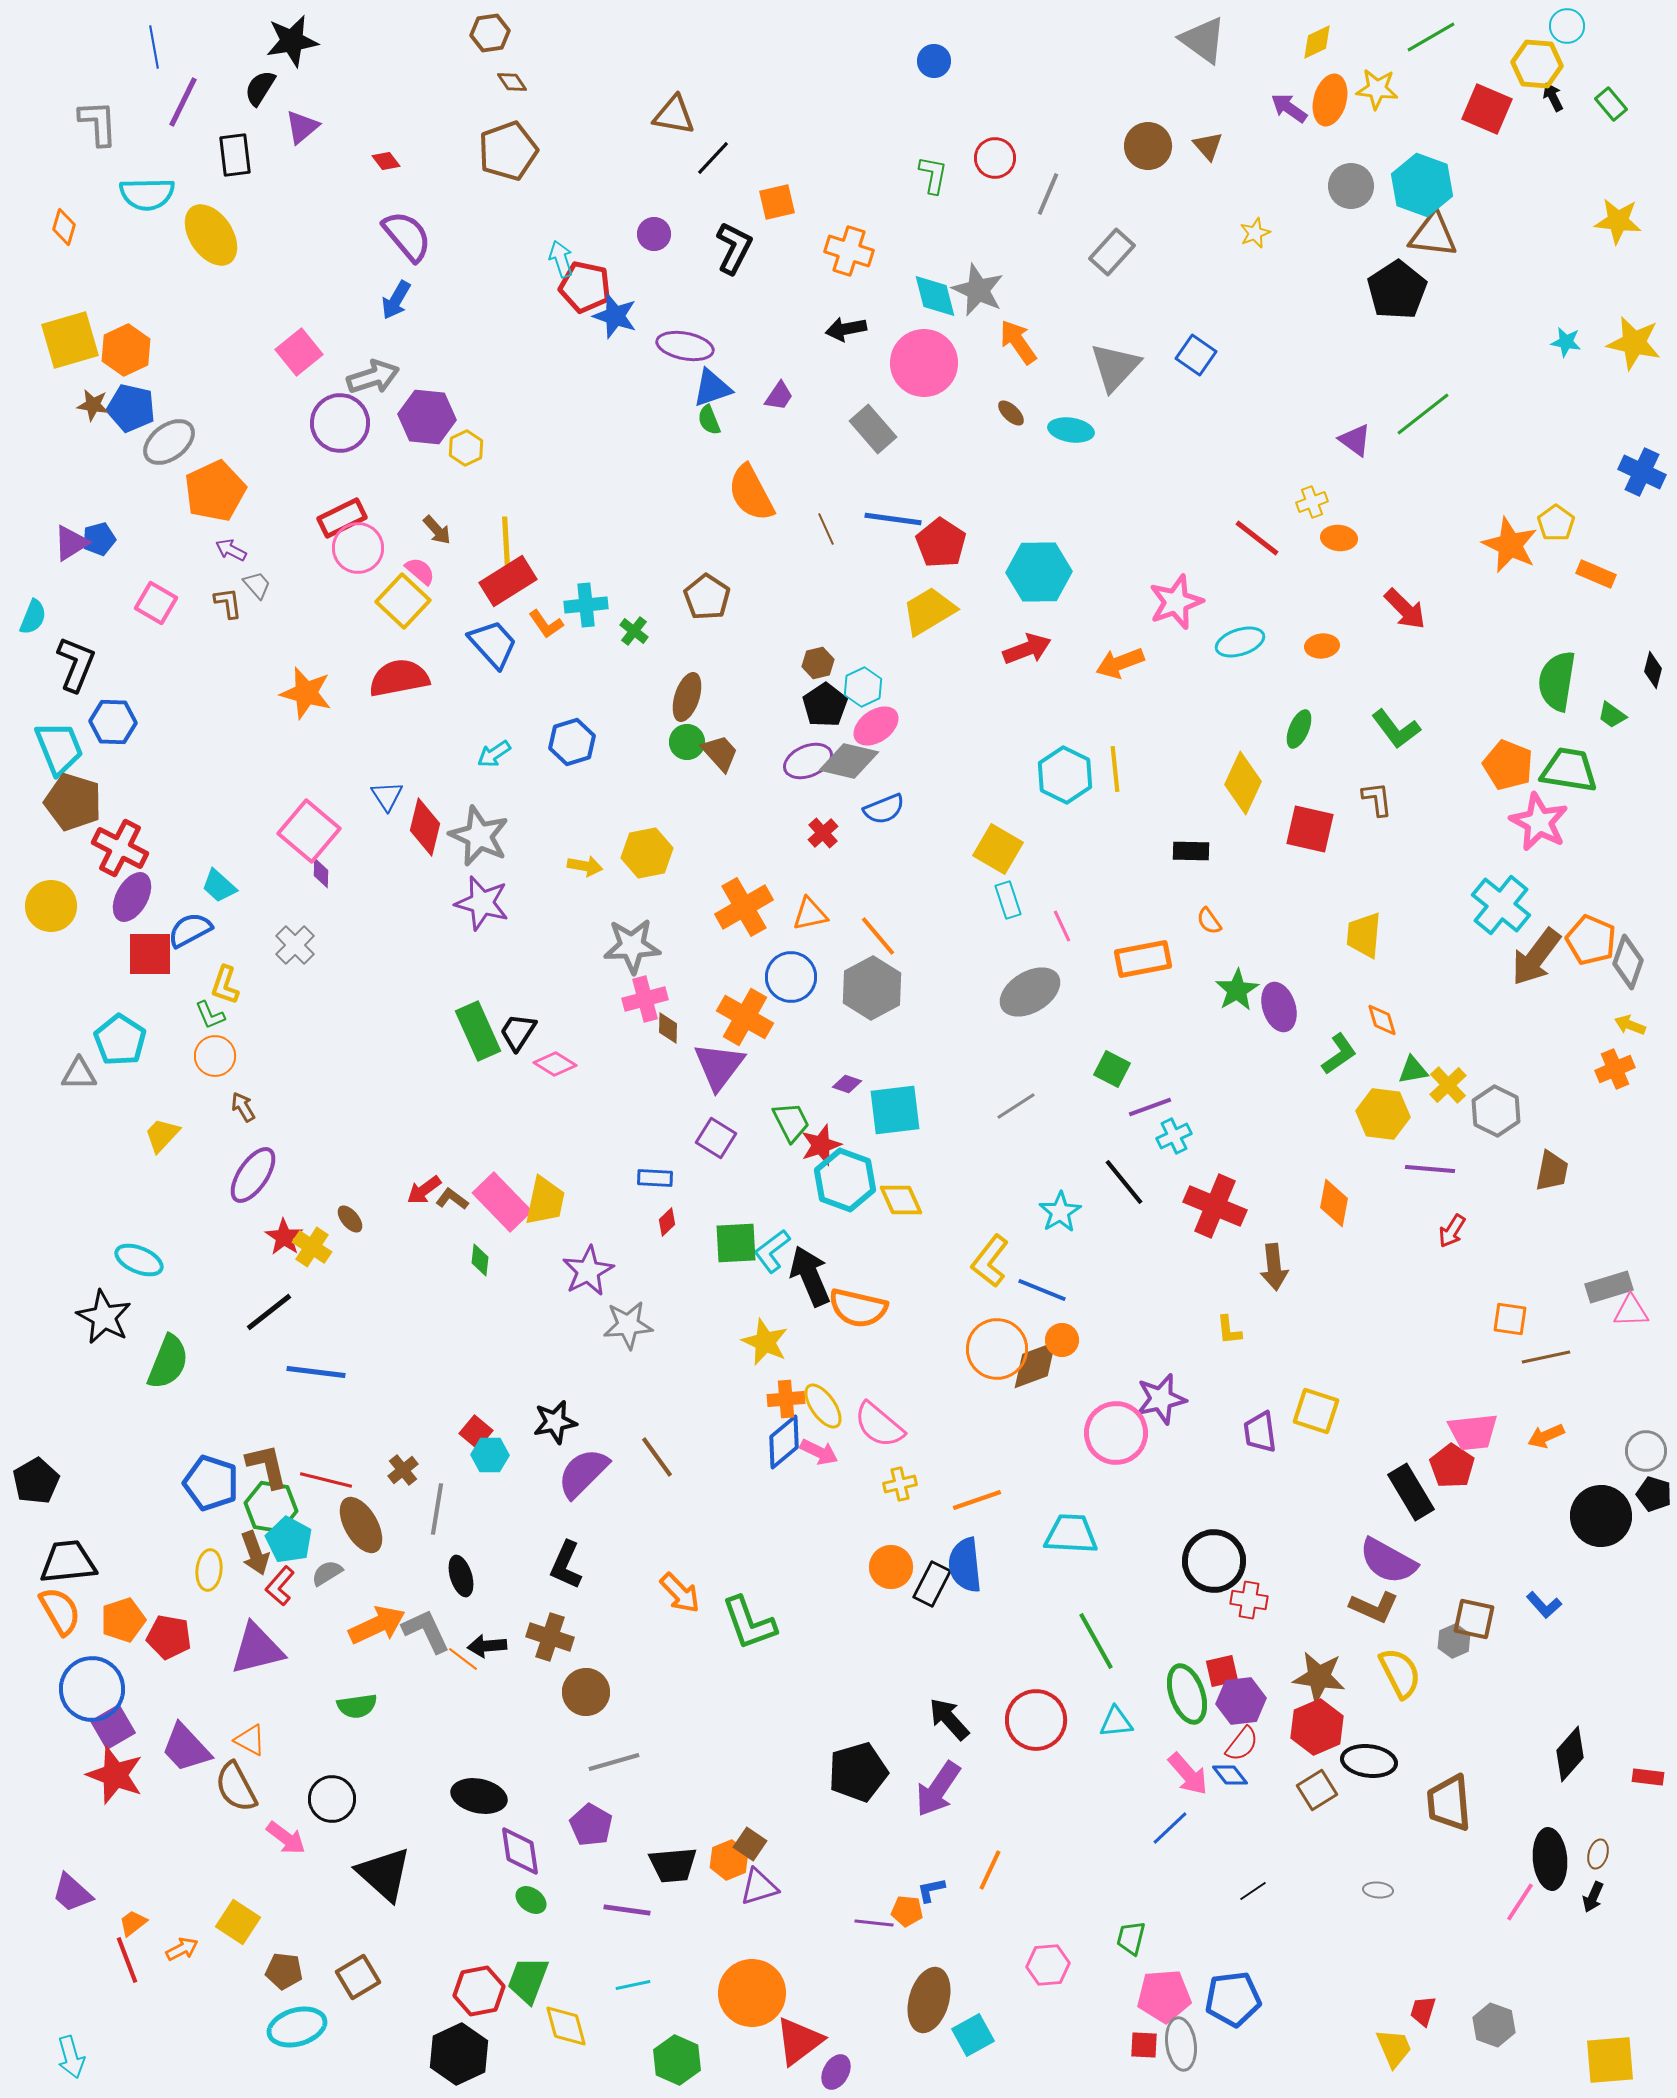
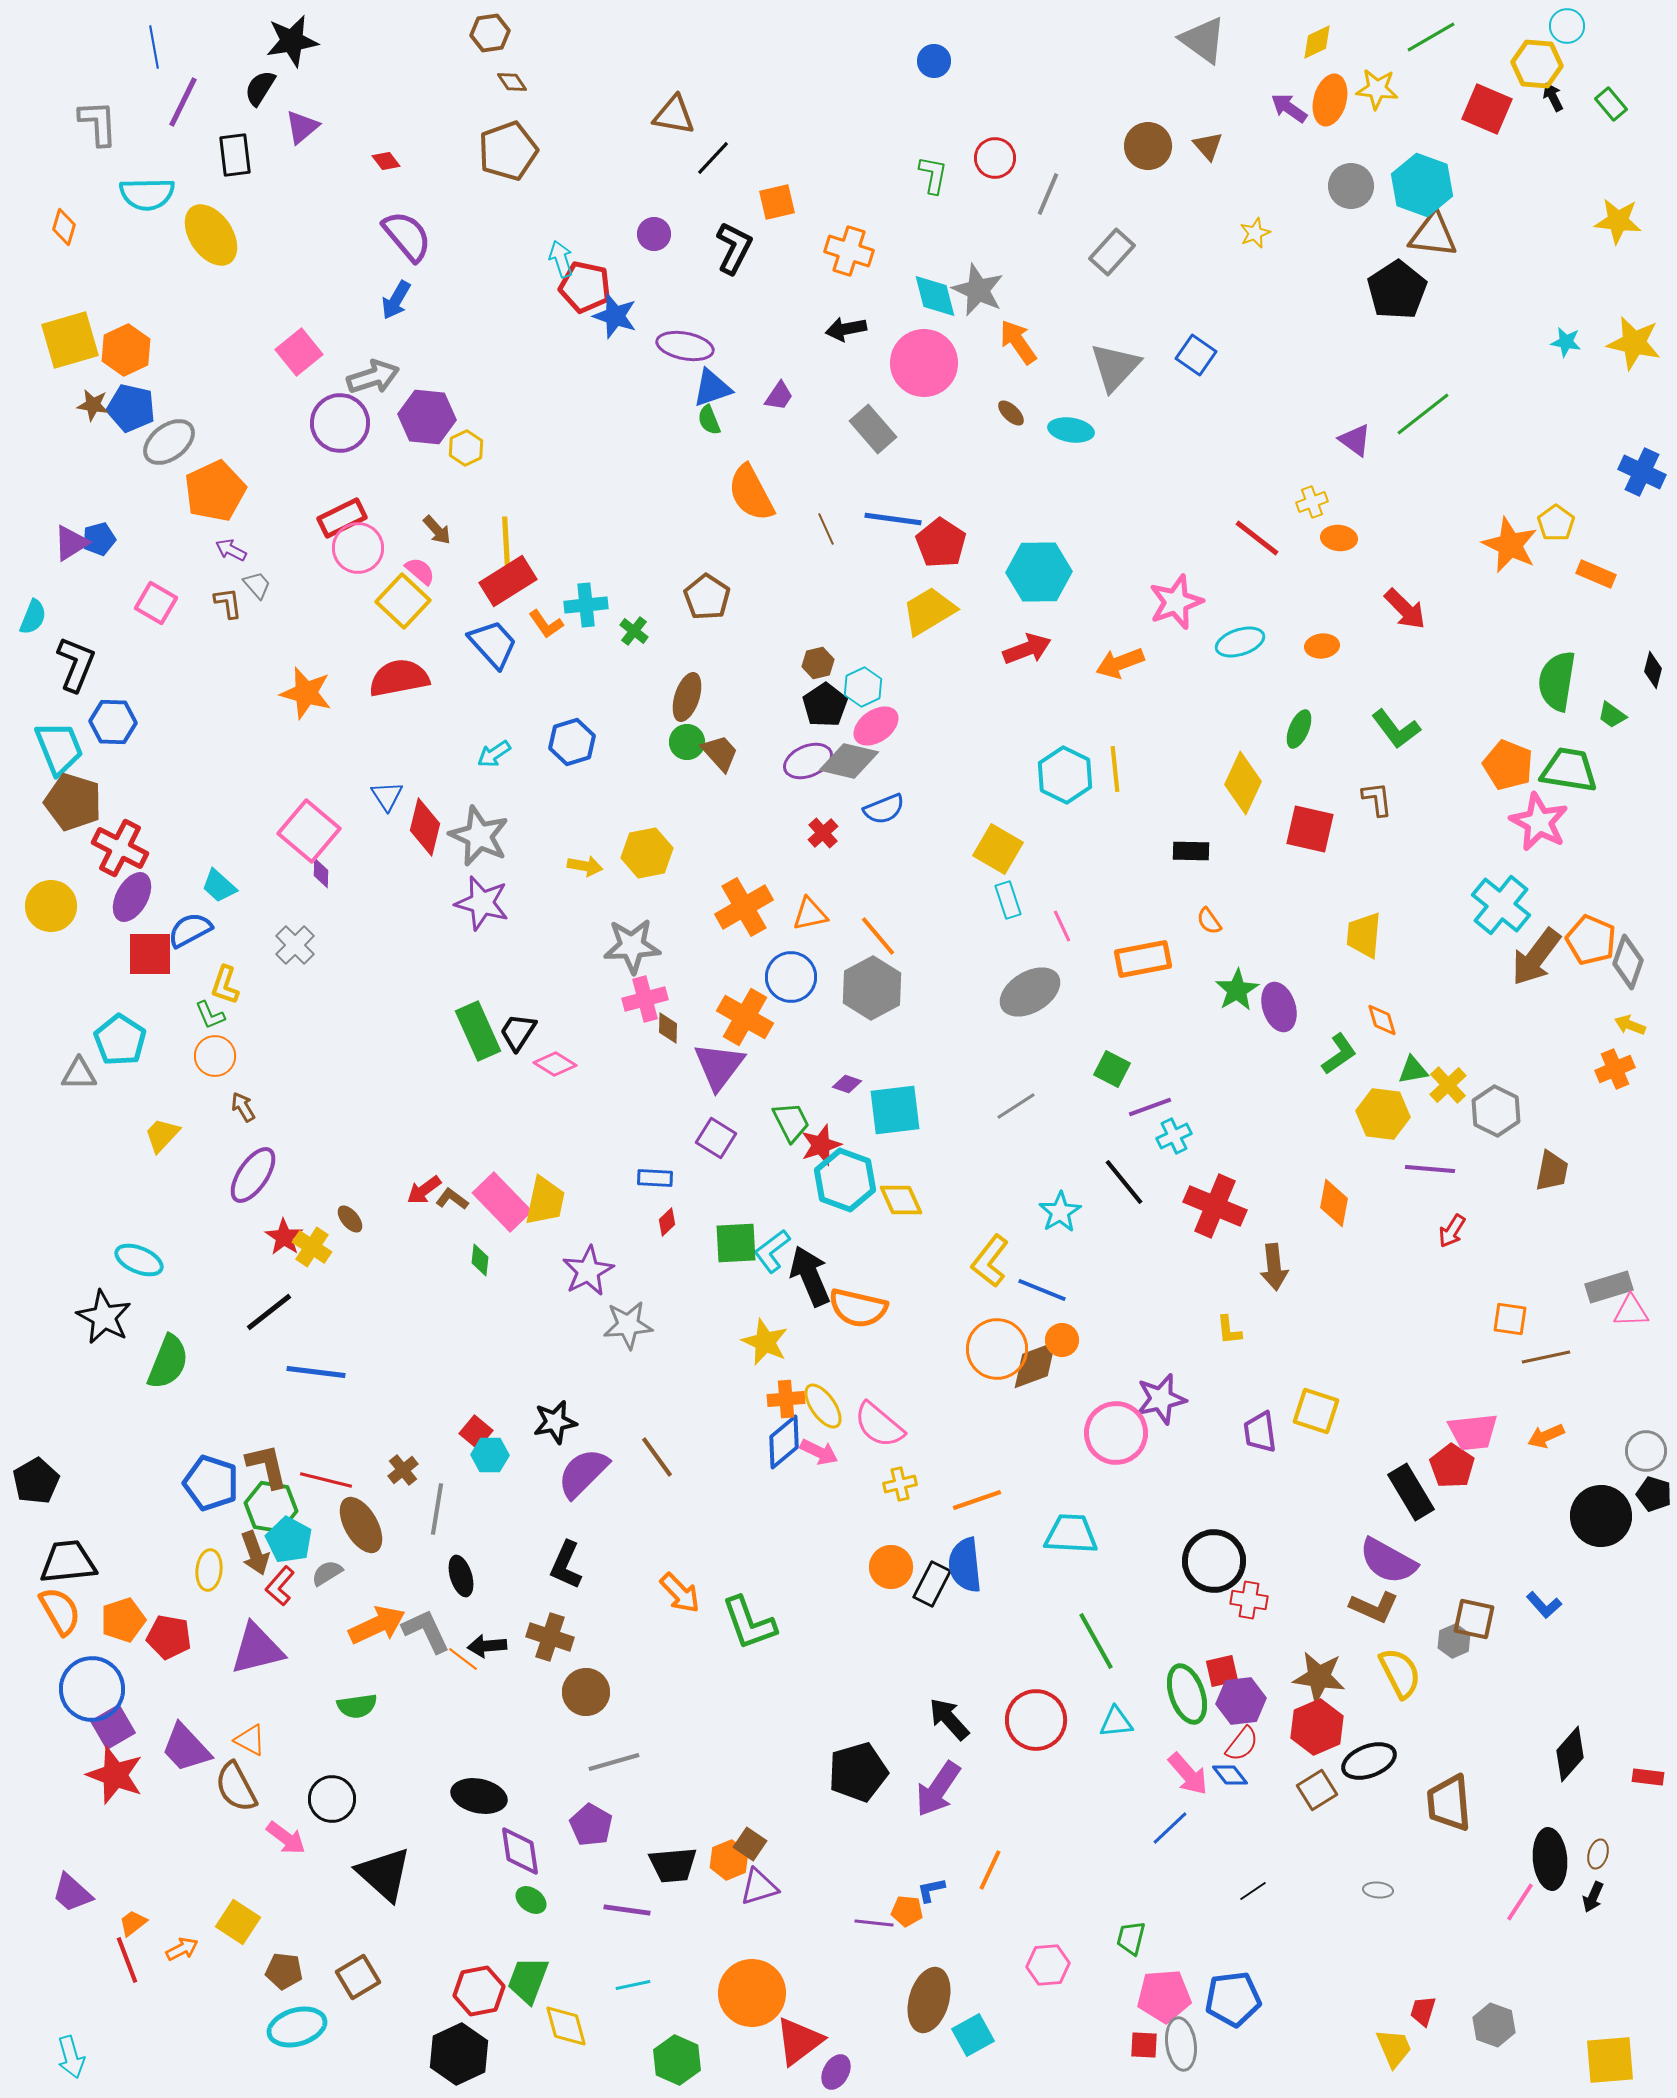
black ellipse at (1369, 1761): rotated 28 degrees counterclockwise
